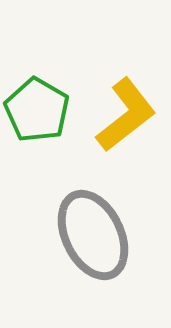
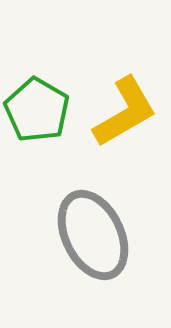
yellow L-shape: moved 1 px left, 3 px up; rotated 8 degrees clockwise
